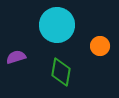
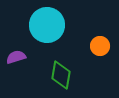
cyan circle: moved 10 px left
green diamond: moved 3 px down
